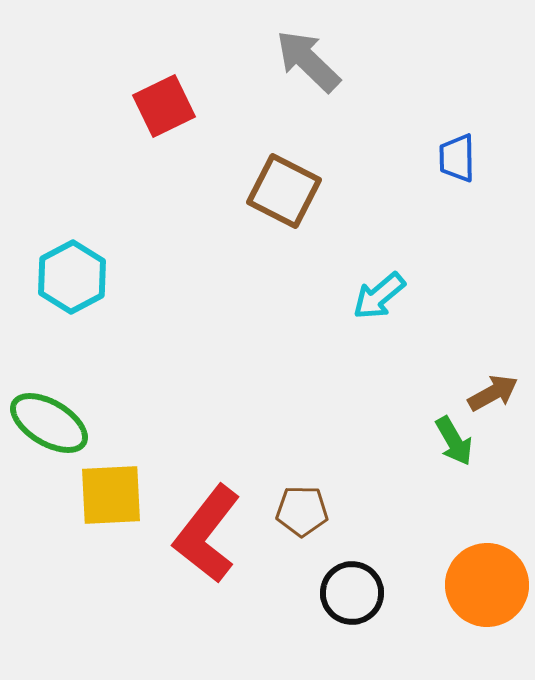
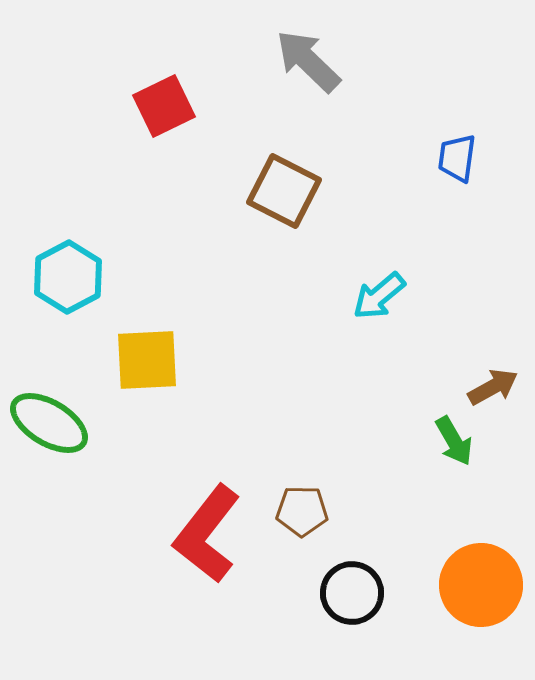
blue trapezoid: rotated 9 degrees clockwise
cyan hexagon: moved 4 px left
brown arrow: moved 6 px up
yellow square: moved 36 px right, 135 px up
orange circle: moved 6 px left
